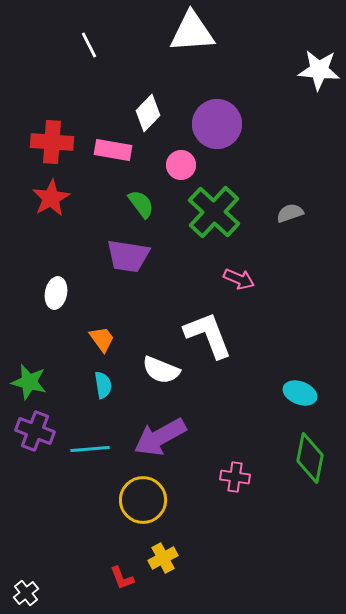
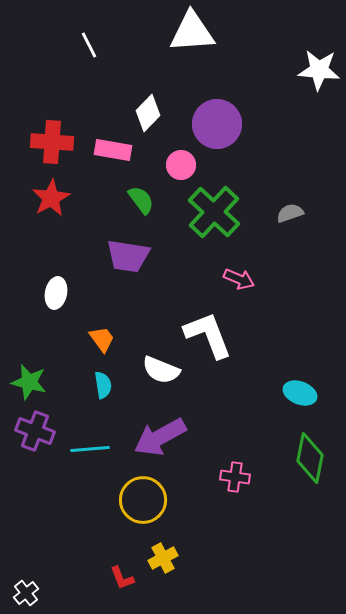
green semicircle: moved 4 px up
